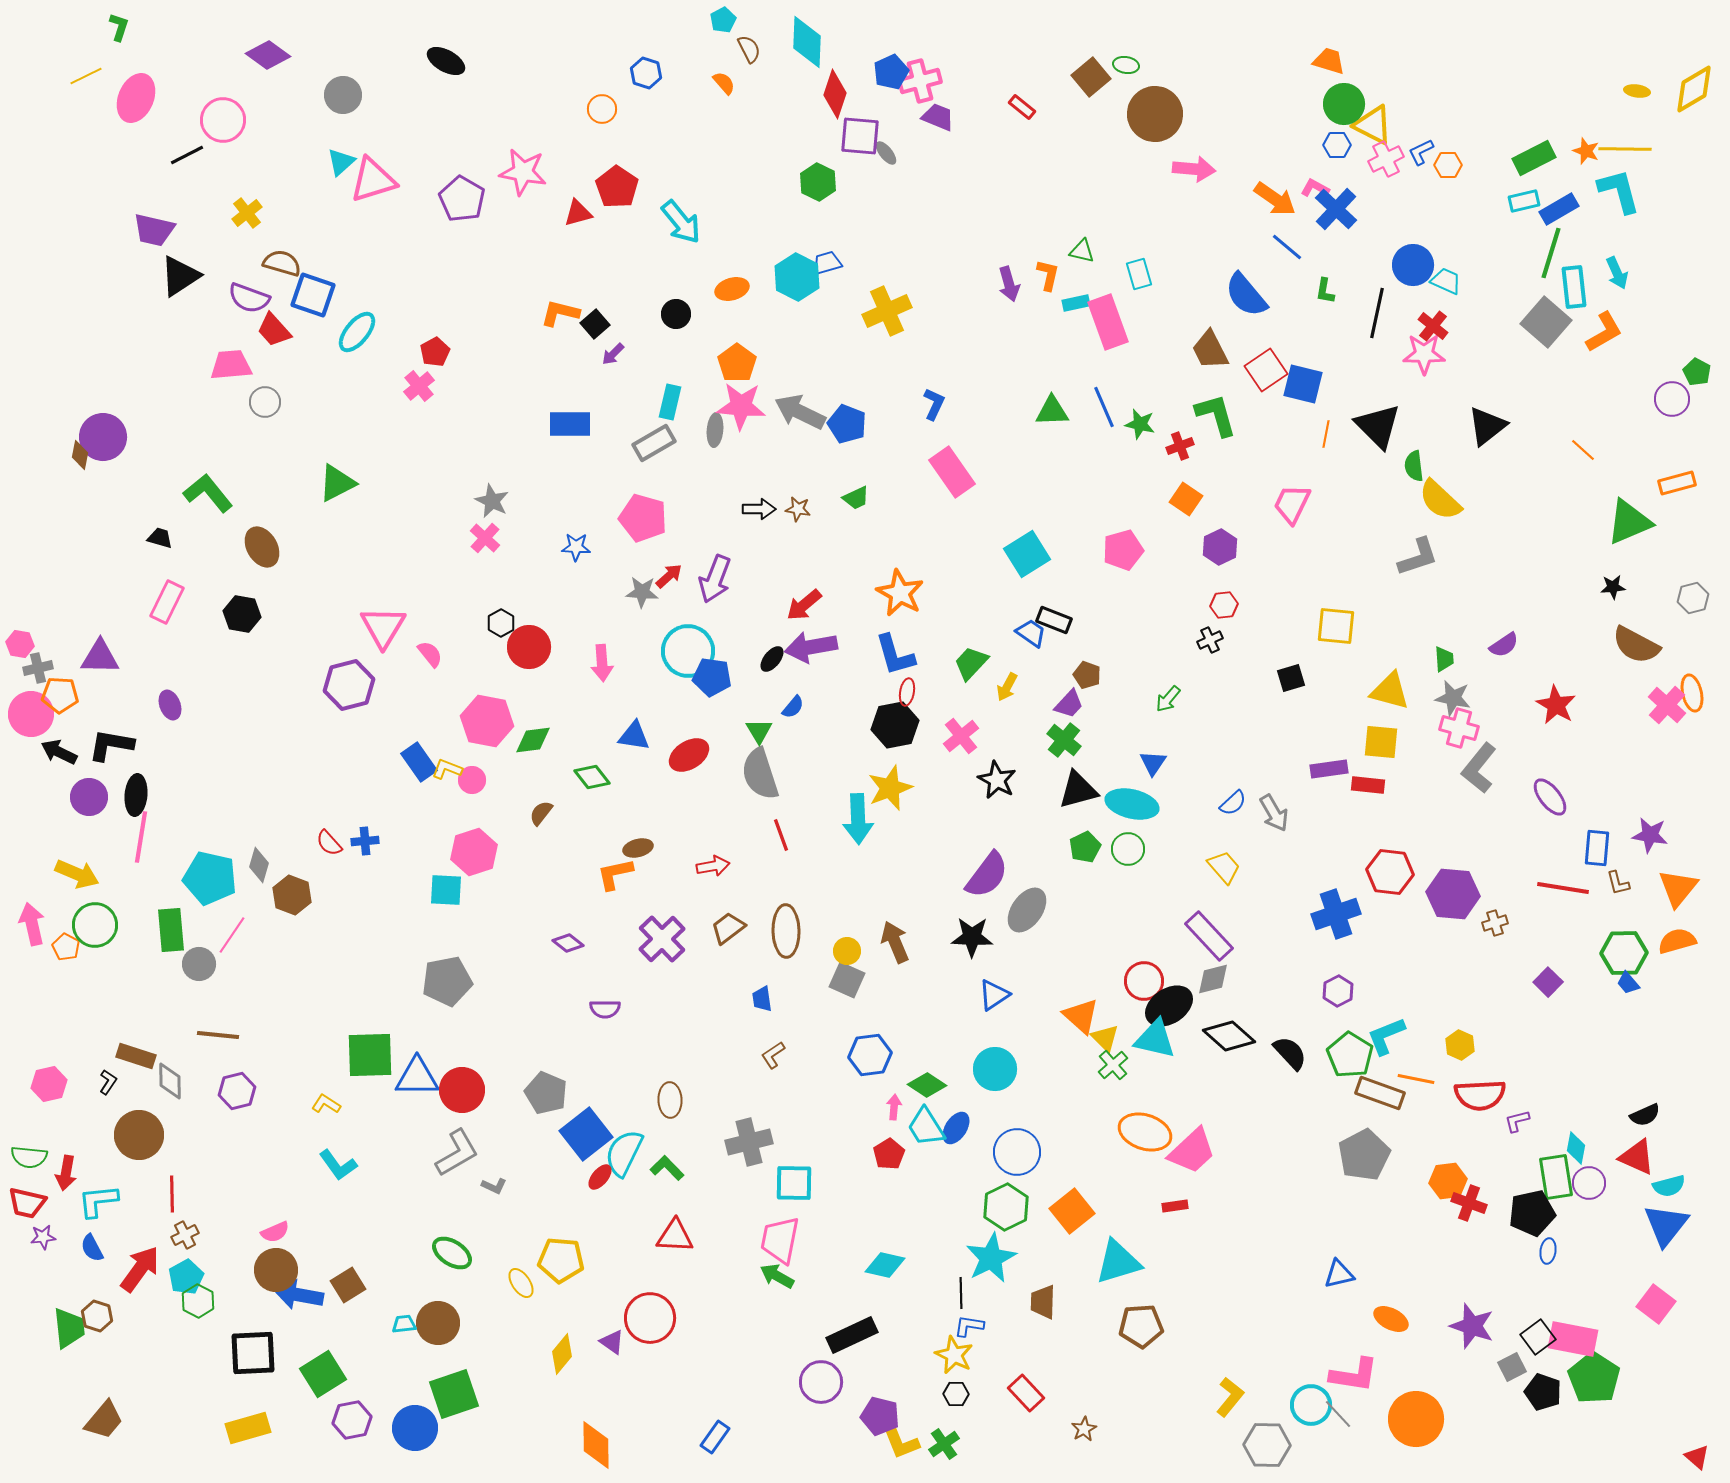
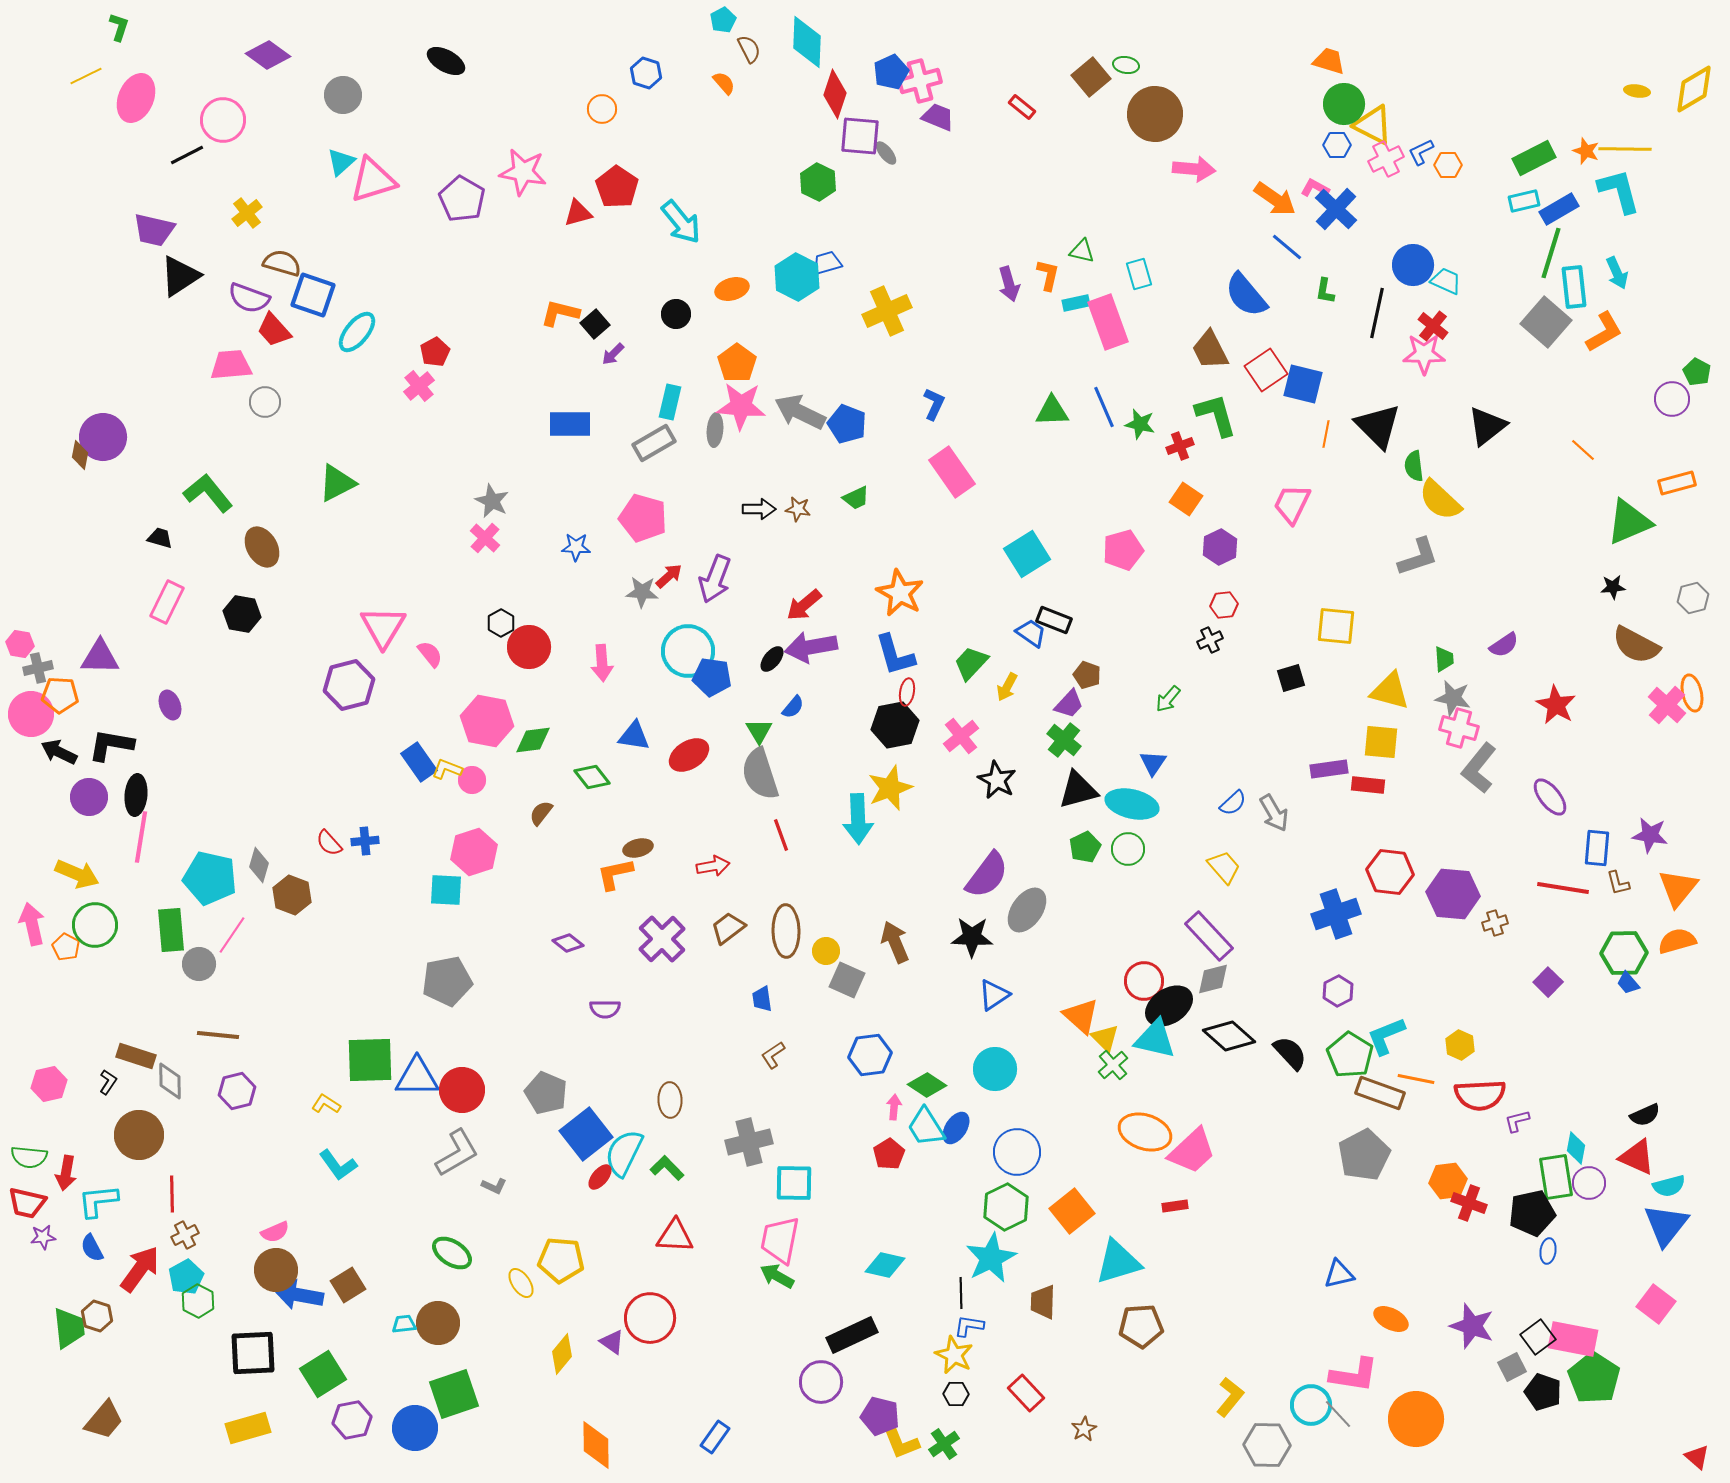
yellow circle at (847, 951): moved 21 px left
green square at (370, 1055): moved 5 px down
